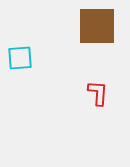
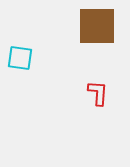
cyan square: rotated 12 degrees clockwise
